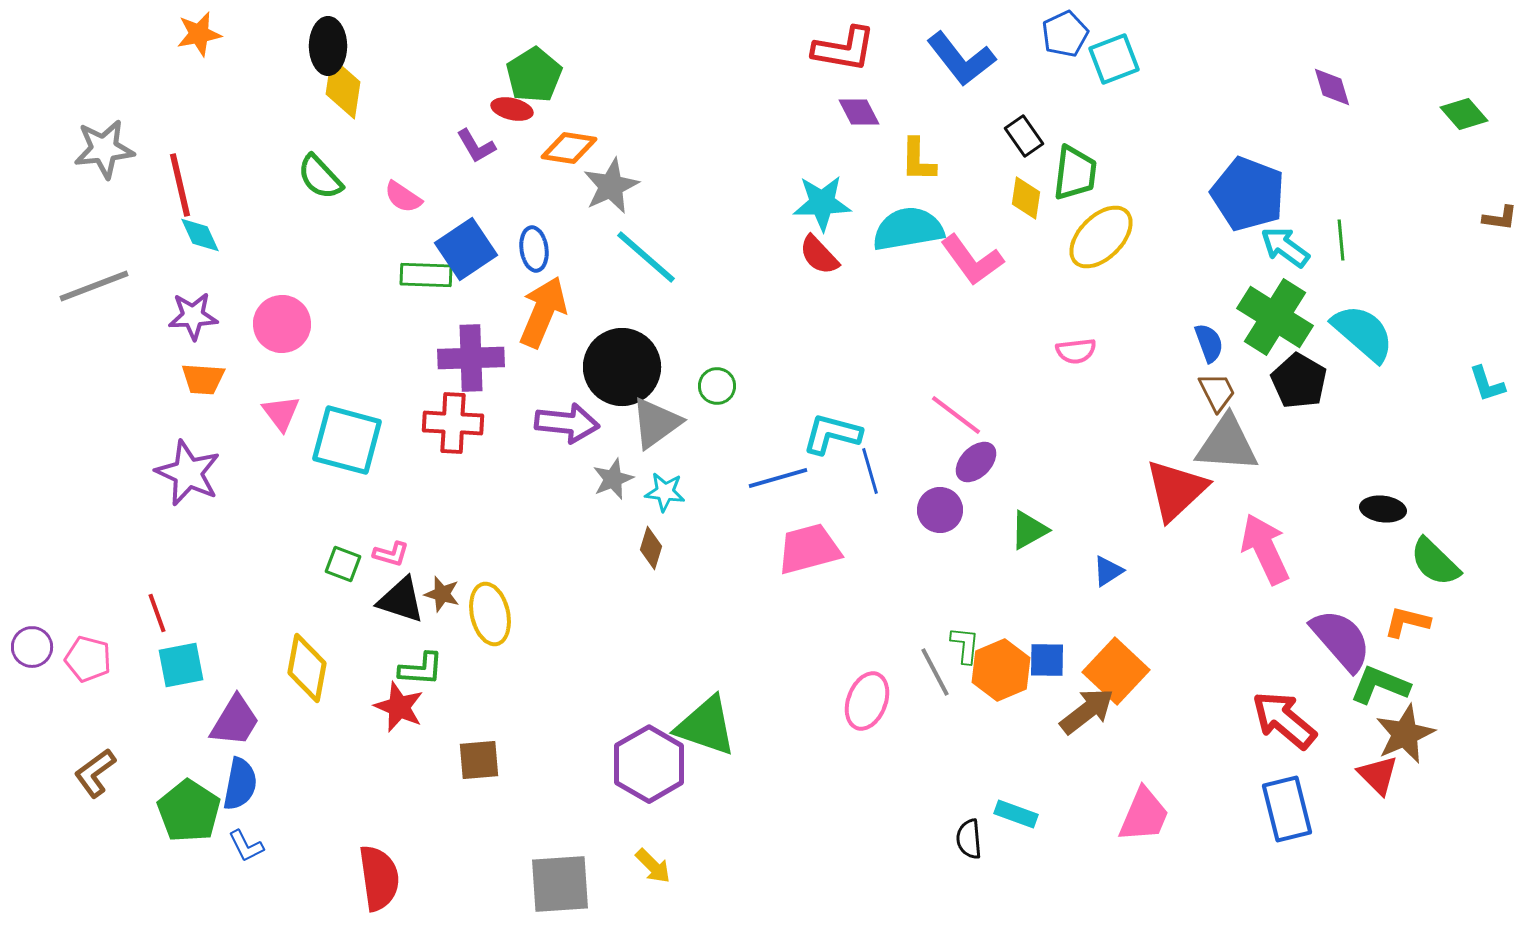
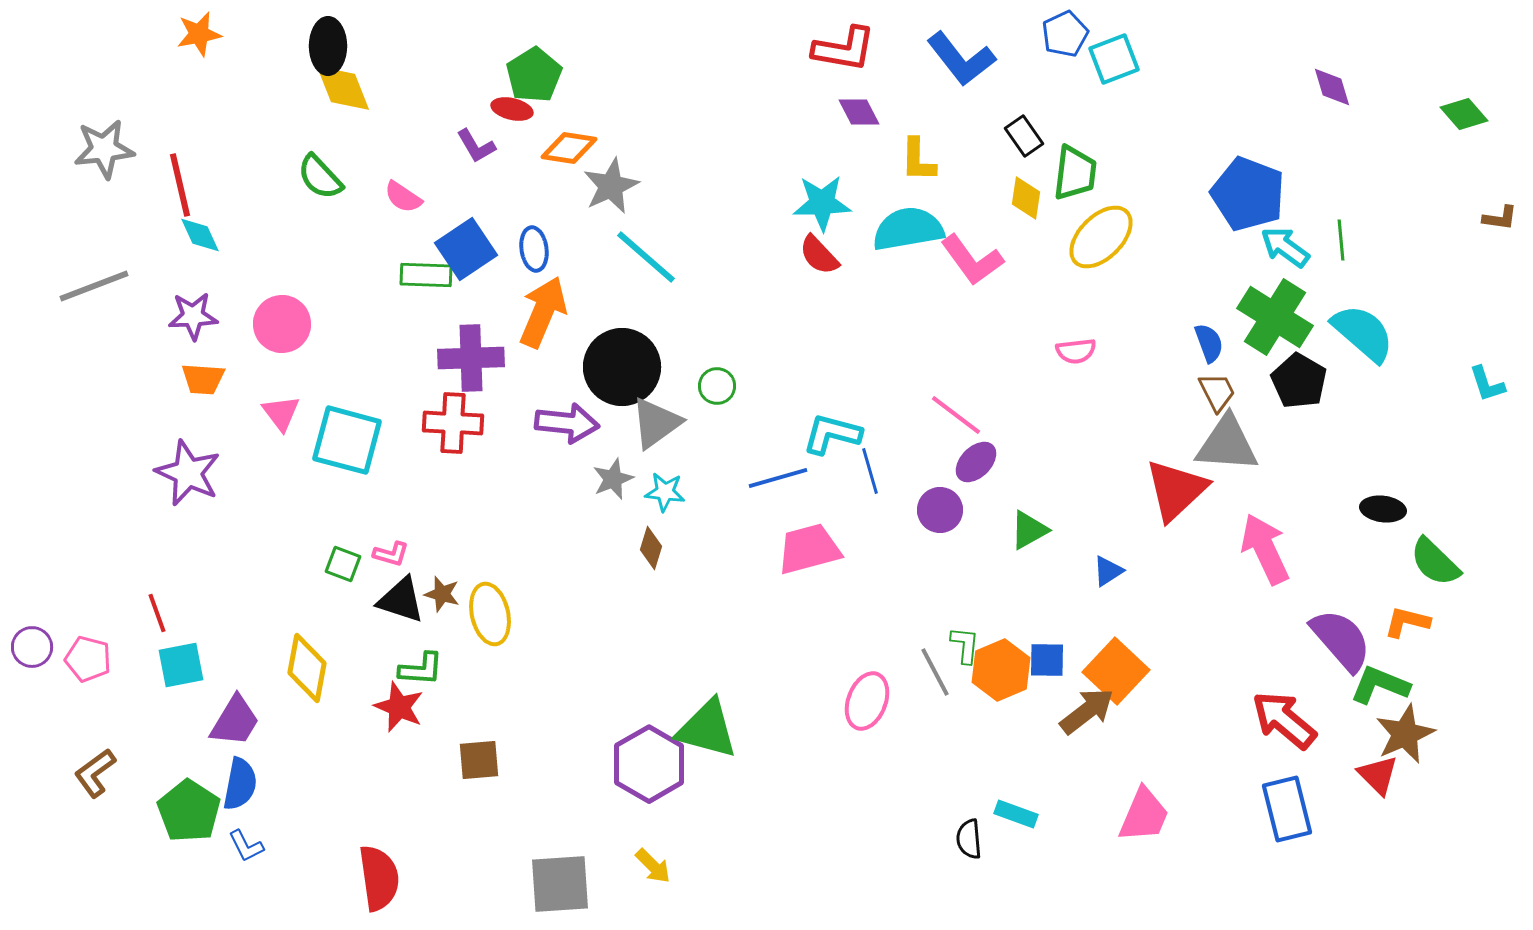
yellow diamond at (343, 88): rotated 30 degrees counterclockwise
green triangle at (706, 726): moved 1 px right, 3 px down; rotated 4 degrees counterclockwise
